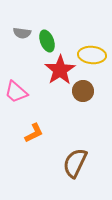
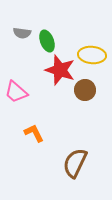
red star: rotated 20 degrees counterclockwise
brown circle: moved 2 px right, 1 px up
orange L-shape: rotated 90 degrees counterclockwise
